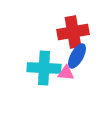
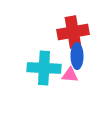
blue ellipse: rotated 30 degrees counterclockwise
pink triangle: moved 4 px right, 2 px down
